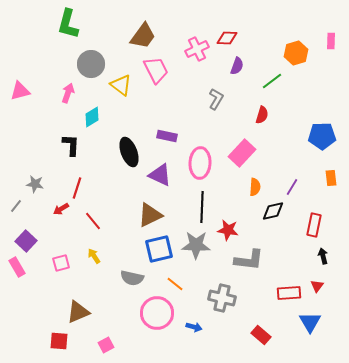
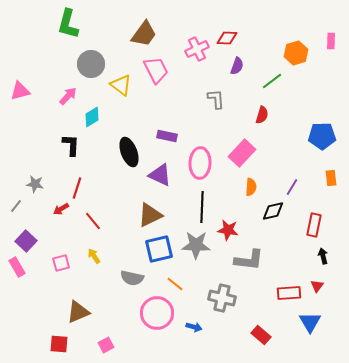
brown trapezoid at (143, 36): moved 1 px right, 2 px up
pink arrow at (68, 93): moved 3 px down; rotated 24 degrees clockwise
gray L-shape at (216, 99): rotated 35 degrees counterclockwise
orange semicircle at (255, 187): moved 4 px left
red square at (59, 341): moved 3 px down
